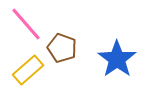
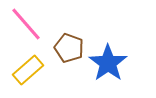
brown pentagon: moved 7 px right
blue star: moved 9 px left, 4 px down
